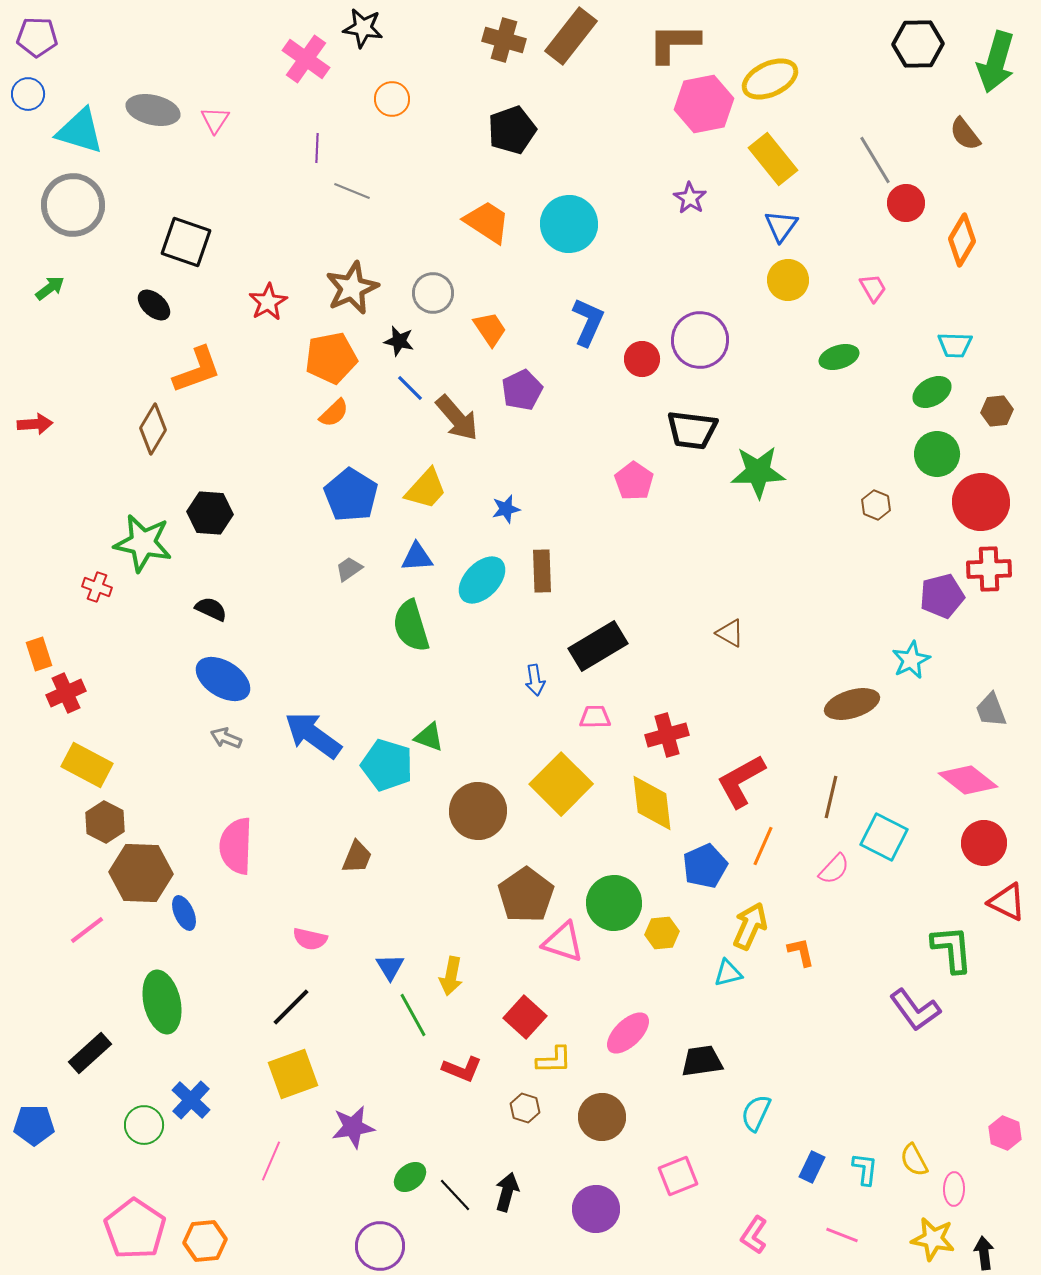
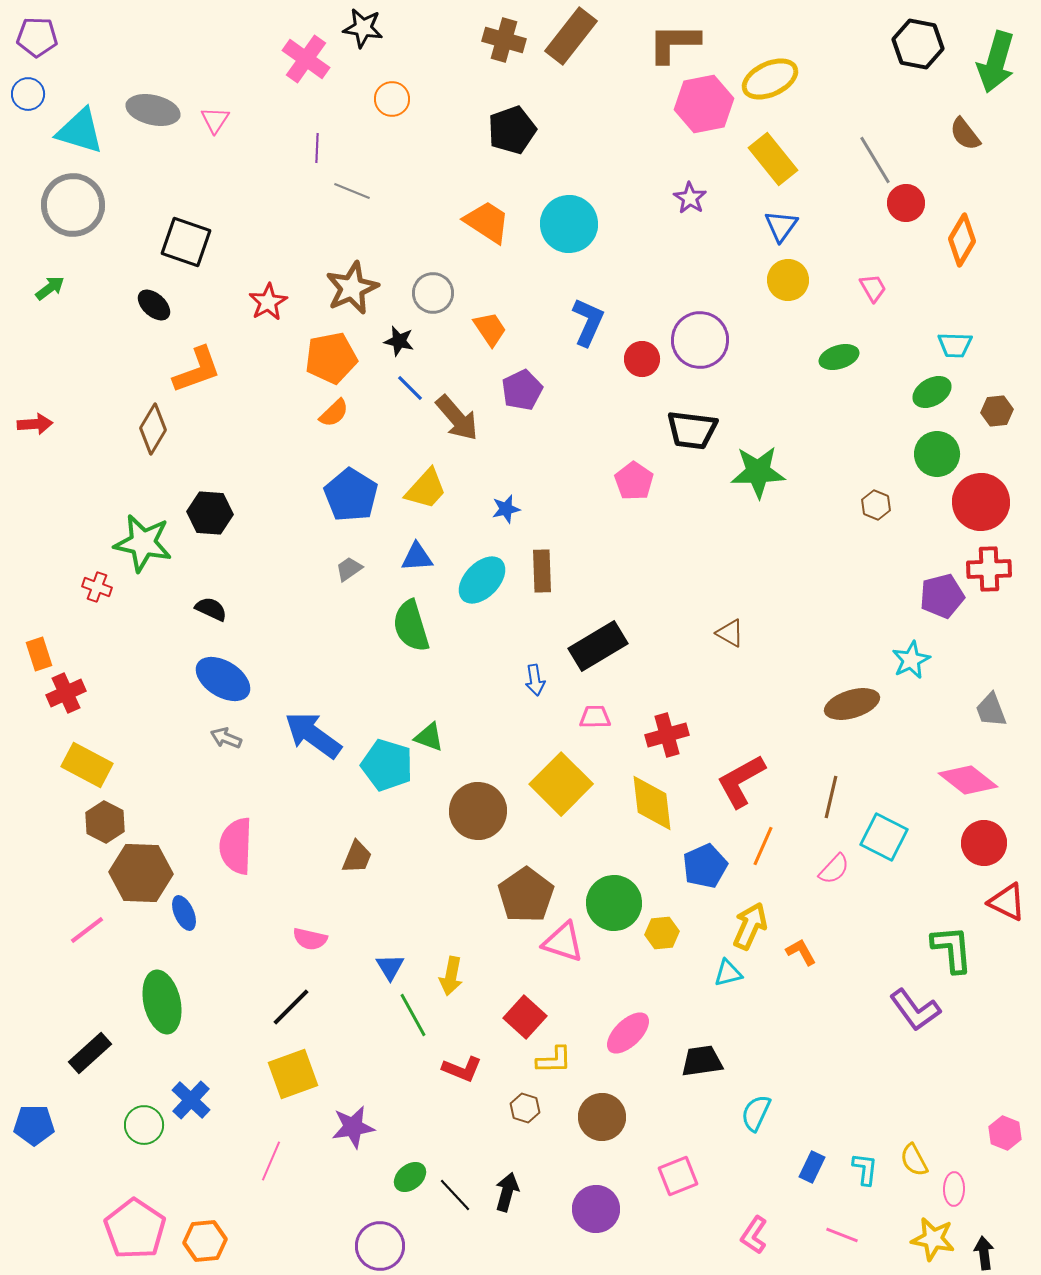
black hexagon at (918, 44): rotated 12 degrees clockwise
orange L-shape at (801, 952): rotated 16 degrees counterclockwise
